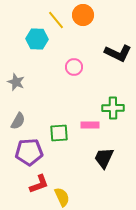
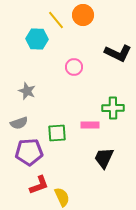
gray star: moved 11 px right, 9 px down
gray semicircle: moved 1 px right, 2 px down; rotated 42 degrees clockwise
green square: moved 2 px left
red L-shape: moved 1 px down
